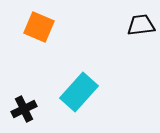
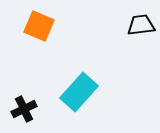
orange square: moved 1 px up
